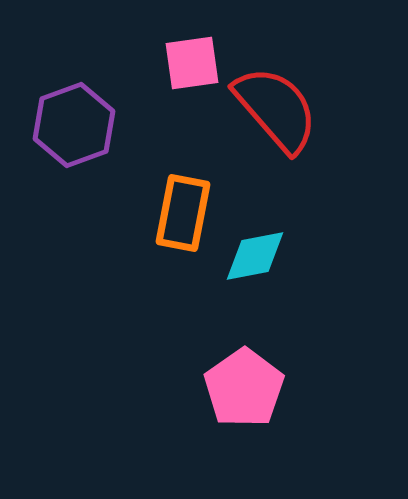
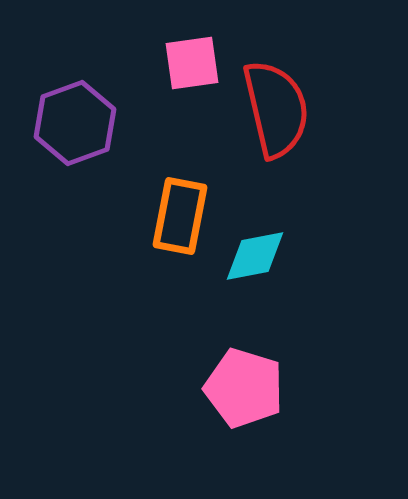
red semicircle: rotated 28 degrees clockwise
purple hexagon: moved 1 px right, 2 px up
orange rectangle: moved 3 px left, 3 px down
pink pentagon: rotated 20 degrees counterclockwise
